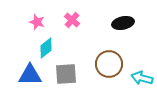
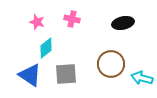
pink cross: moved 1 px up; rotated 28 degrees counterclockwise
brown circle: moved 2 px right
blue triangle: rotated 35 degrees clockwise
